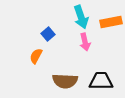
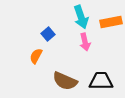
brown semicircle: rotated 20 degrees clockwise
